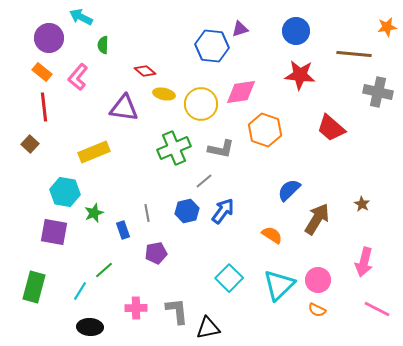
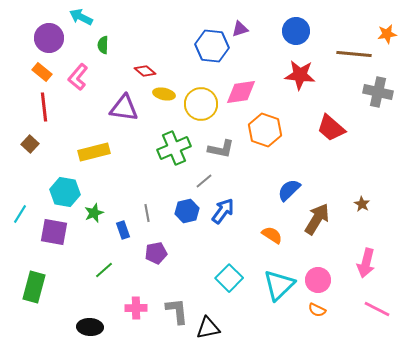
orange star at (387, 27): moved 7 px down
yellow rectangle at (94, 152): rotated 8 degrees clockwise
pink arrow at (364, 262): moved 2 px right, 1 px down
cyan line at (80, 291): moved 60 px left, 77 px up
